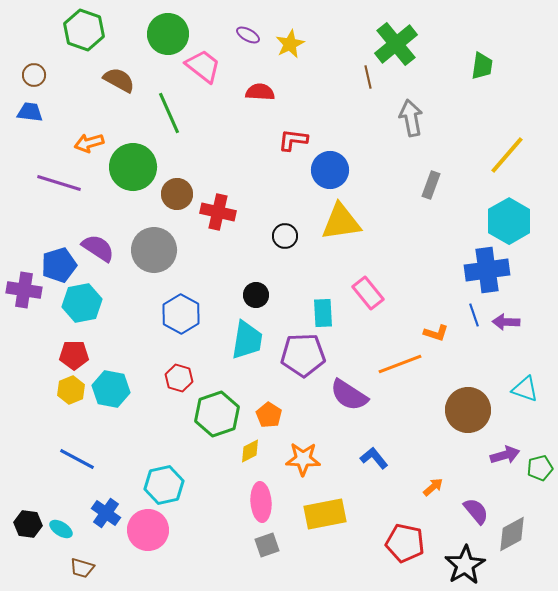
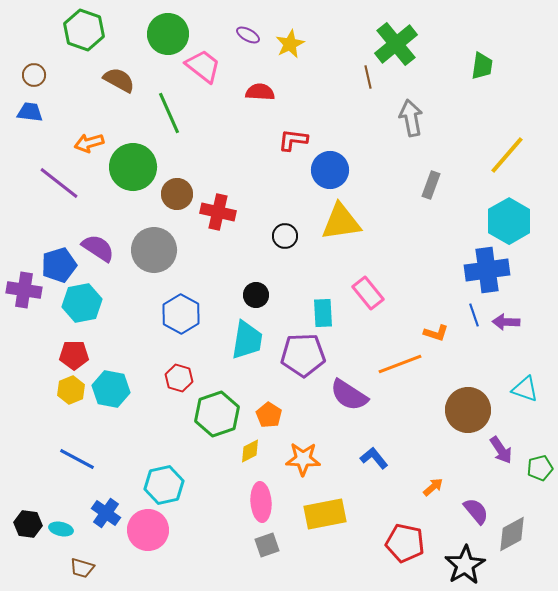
purple line at (59, 183): rotated 21 degrees clockwise
purple arrow at (505, 455): moved 4 px left, 5 px up; rotated 72 degrees clockwise
cyan ellipse at (61, 529): rotated 20 degrees counterclockwise
